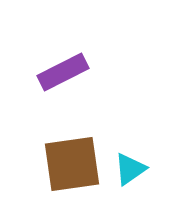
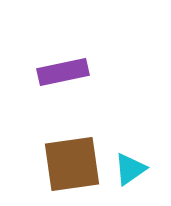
purple rectangle: rotated 15 degrees clockwise
